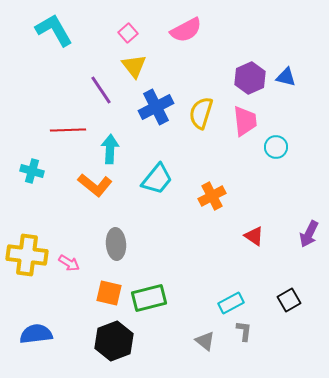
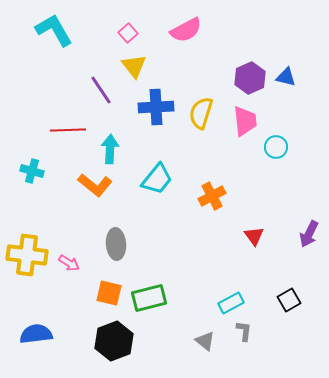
blue cross: rotated 24 degrees clockwise
red triangle: rotated 20 degrees clockwise
